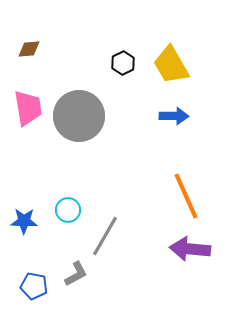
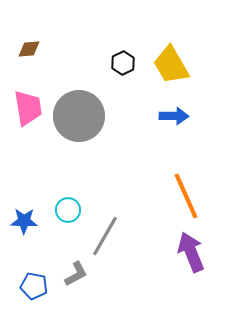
purple arrow: moved 1 px right, 3 px down; rotated 63 degrees clockwise
